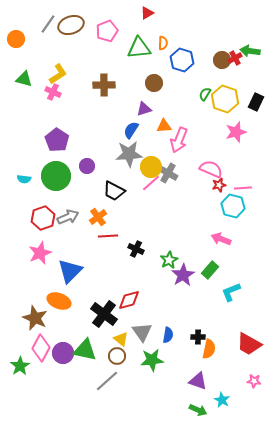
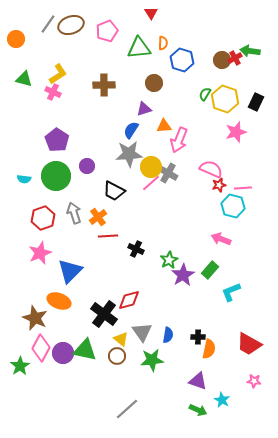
red triangle at (147, 13): moved 4 px right; rotated 32 degrees counterclockwise
gray arrow at (68, 217): moved 6 px right, 4 px up; rotated 85 degrees counterclockwise
gray line at (107, 381): moved 20 px right, 28 px down
